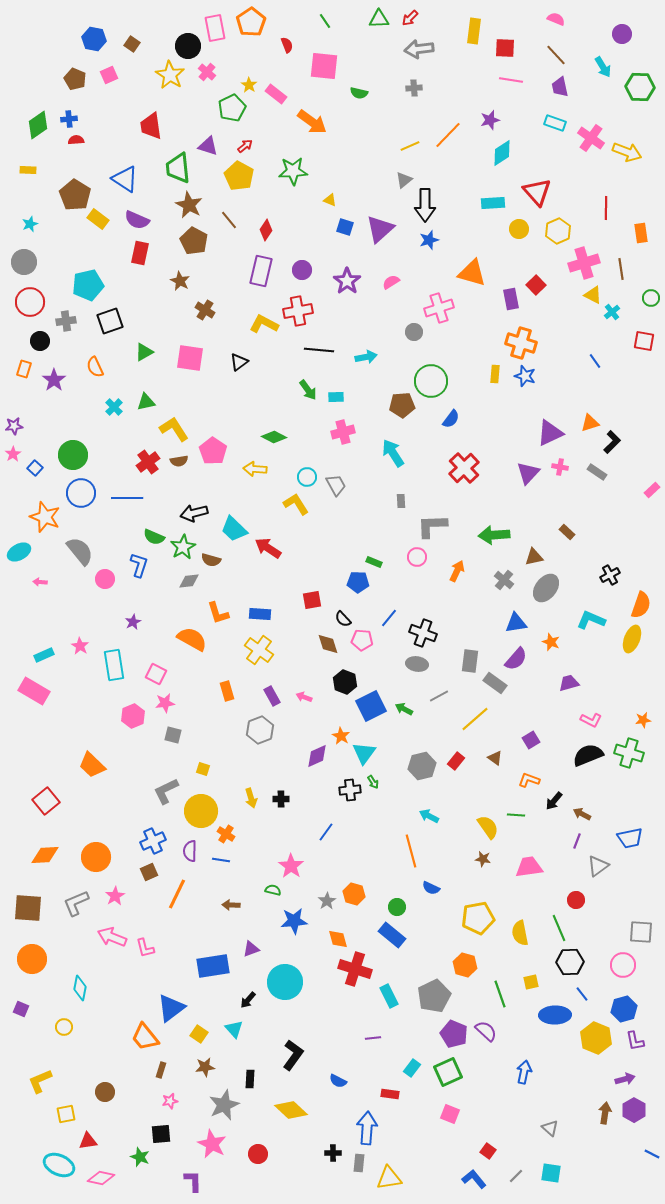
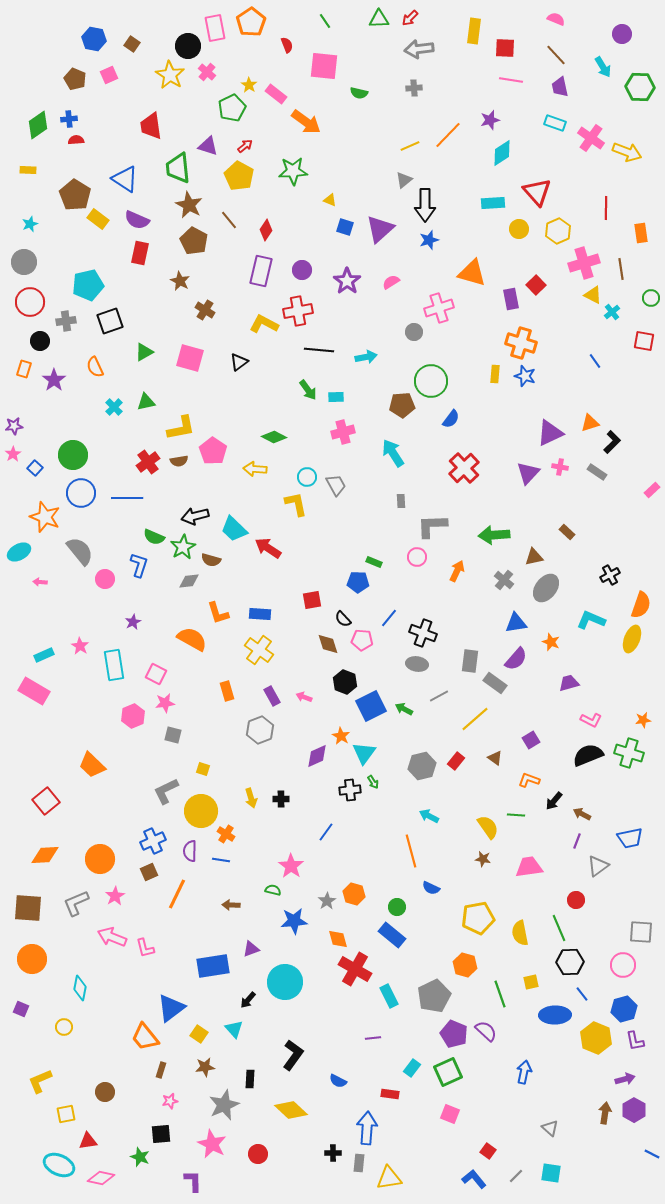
orange arrow at (312, 122): moved 6 px left
pink square at (190, 358): rotated 8 degrees clockwise
yellow L-shape at (174, 429): moved 7 px right, 1 px up; rotated 112 degrees clockwise
yellow L-shape at (296, 504): rotated 20 degrees clockwise
black arrow at (194, 513): moved 1 px right, 3 px down
orange circle at (96, 857): moved 4 px right, 2 px down
red cross at (355, 969): rotated 12 degrees clockwise
